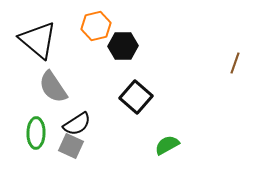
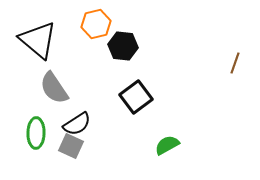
orange hexagon: moved 2 px up
black hexagon: rotated 8 degrees clockwise
gray semicircle: moved 1 px right, 1 px down
black square: rotated 12 degrees clockwise
